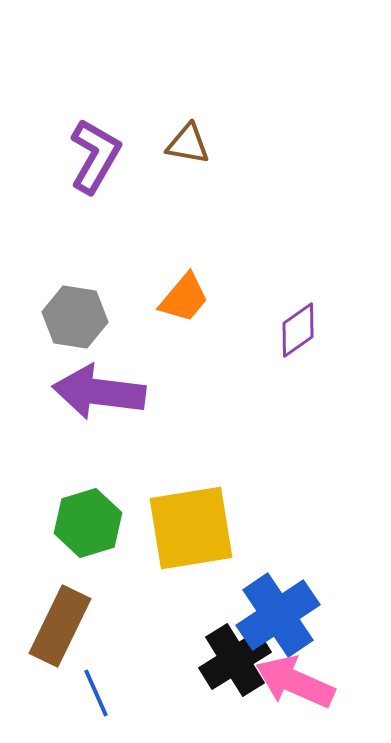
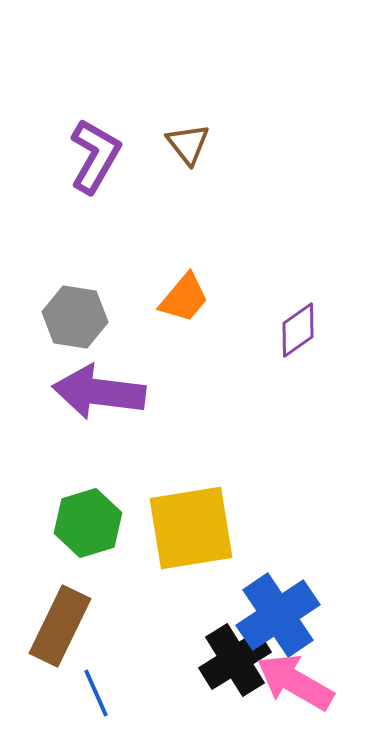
brown triangle: rotated 42 degrees clockwise
pink arrow: rotated 6 degrees clockwise
